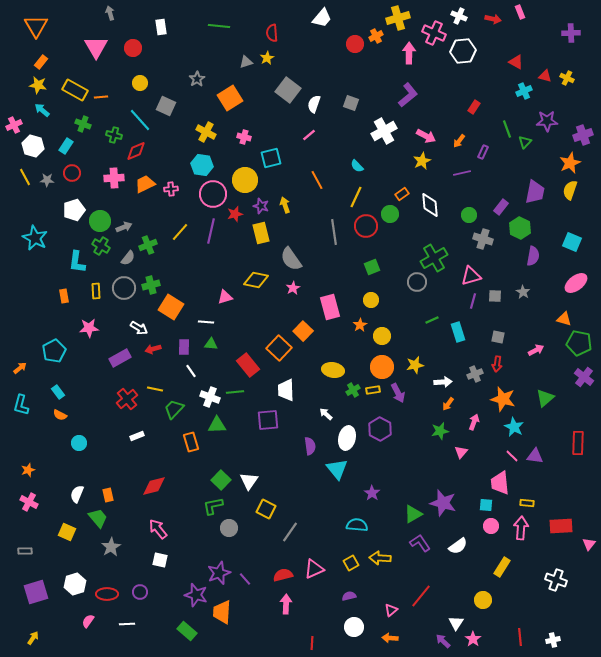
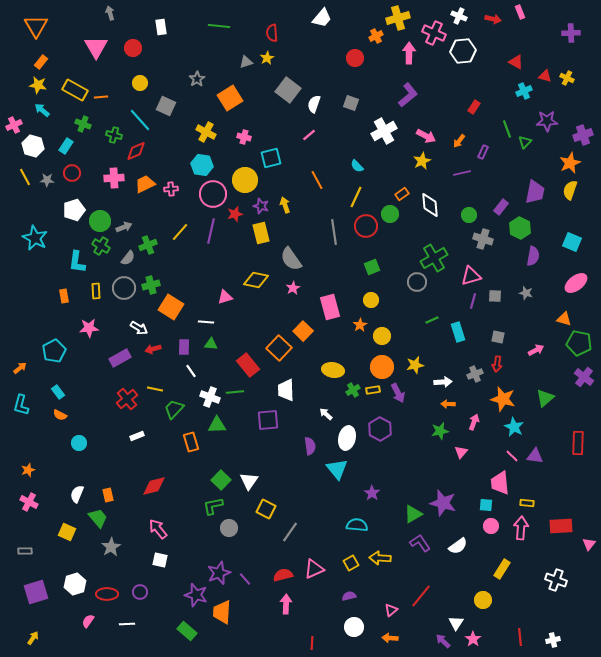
red circle at (355, 44): moved 14 px down
gray star at (523, 292): moved 3 px right, 1 px down; rotated 16 degrees counterclockwise
orange arrow at (448, 404): rotated 56 degrees clockwise
yellow rectangle at (502, 567): moved 2 px down
